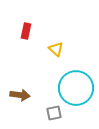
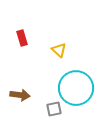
red rectangle: moved 4 px left, 7 px down; rotated 28 degrees counterclockwise
yellow triangle: moved 3 px right, 1 px down
gray square: moved 4 px up
